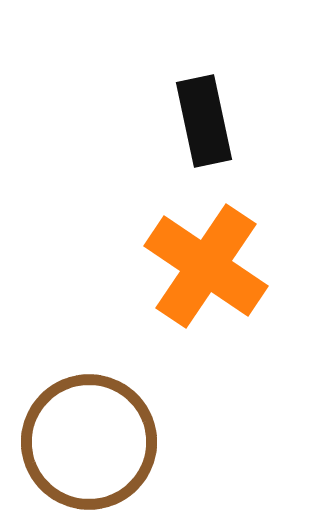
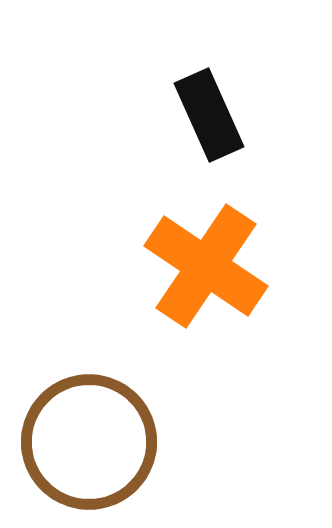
black rectangle: moved 5 px right, 6 px up; rotated 12 degrees counterclockwise
